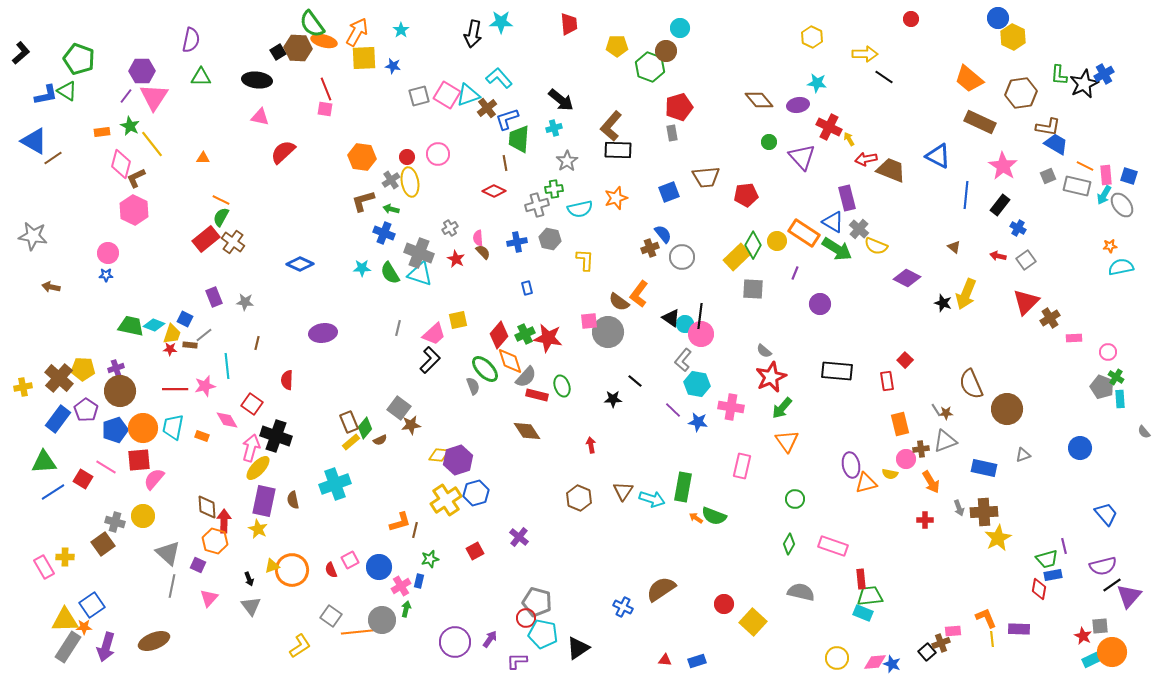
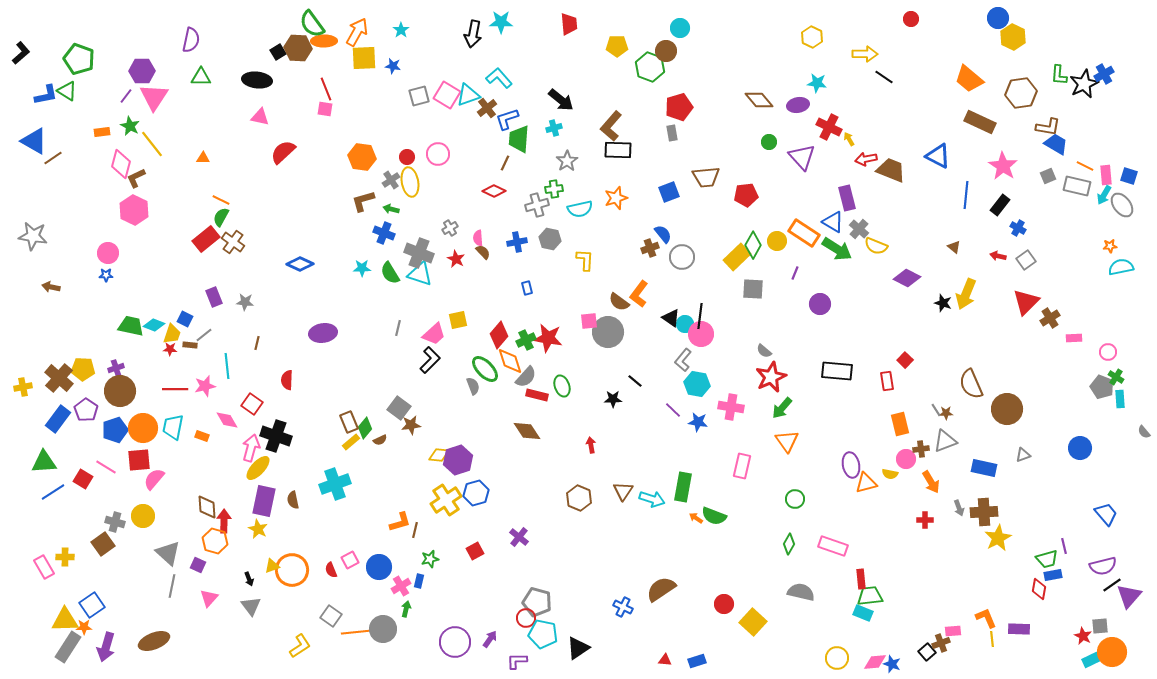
orange ellipse at (324, 41): rotated 15 degrees counterclockwise
brown line at (505, 163): rotated 35 degrees clockwise
green cross at (525, 334): moved 1 px right, 6 px down
gray circle at (382, 620): moved 1 px right, 9 px down
